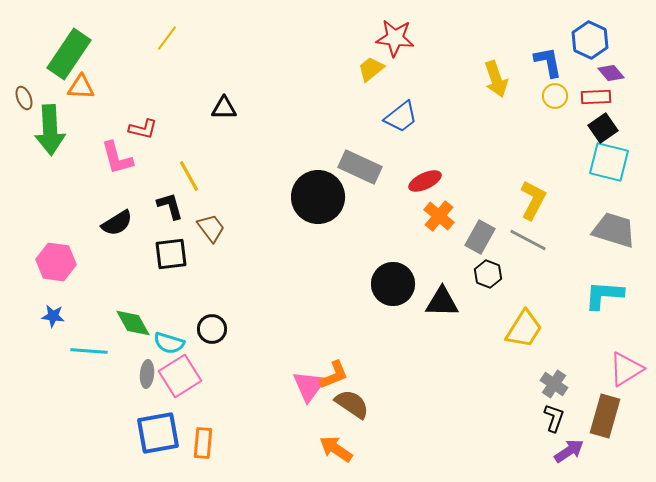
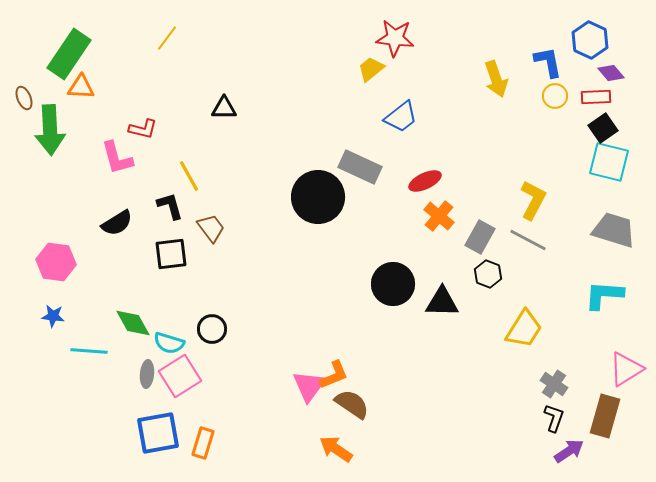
orange rectangle at (203, 443): rotated 12 degrees clockwise
